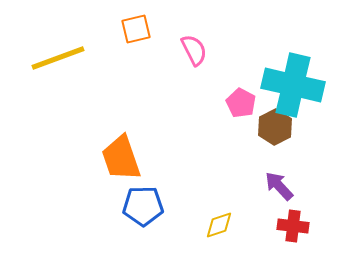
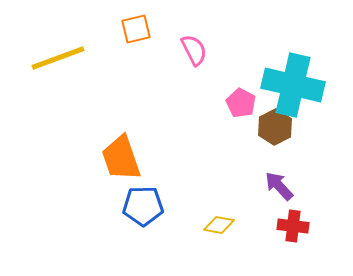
yellow diamond: rotated 28 degrees clockwise
